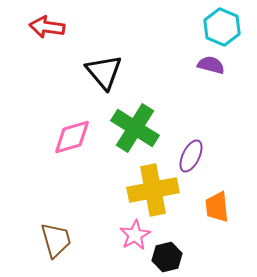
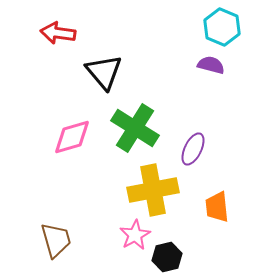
red arrow: moved 11 px right, 6 px down
purple ellipse: moved 2 px right, 7 px up
